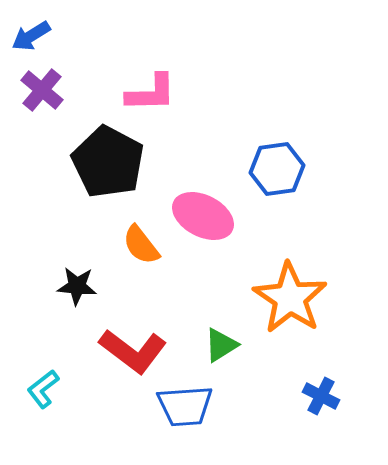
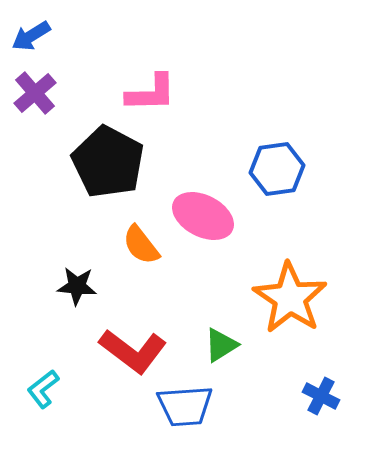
purple cross: moved 7 px left, 3 px down; rotated 9 degrees clockwise
